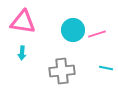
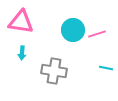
pink triangle: moved 2 px left
gray cross: moved 8 px left; rotated 15 degrees clockwise
